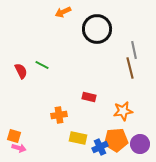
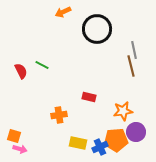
brown line: moved 1 px right, 2 px up
yellow rectangle: moved 5 px down
purple circle: moved 4 px left, 12 px up
pink arrow: moved 1 px right, 1 px down
